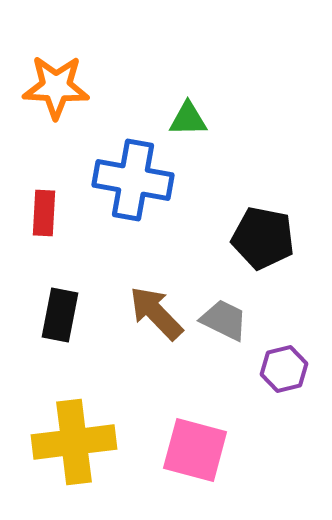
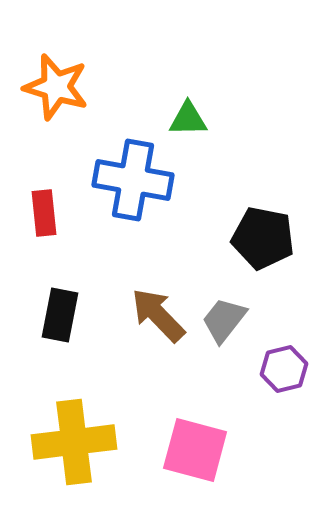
orange star: rotated 14 degrees clockwise
red rectangle: rotated 9 degrees counterclockwise
brown arrow: moved 2 px right, 2 px down
gray trapezoid: rotated 78 degrees counterclockwise
